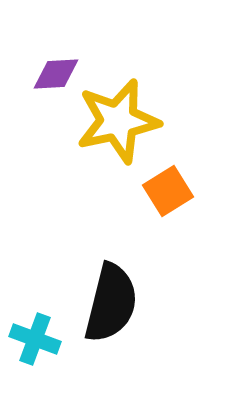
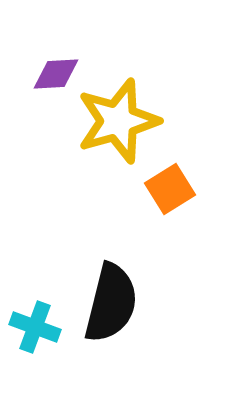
yellow star: rotated 4 degrees counterclockwise
orange square: moved 2 px right, 2 px up
cyan cross: moved 12 px up
